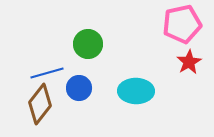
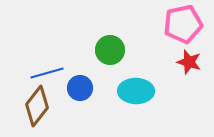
pink pentagon: moved 1 px right
green circle: moved 22 px right, 6 px down
red star: rotated 25 degrees counterclockwise
blue circle: moved 1 px right
brown diamond: moved 3 px left, 2 px down
